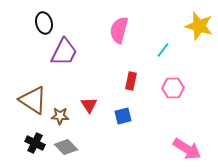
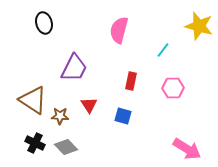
purple trapezoid: moved 10 px right, 16 px down
blue square: rotated 30 degrees clockwise
